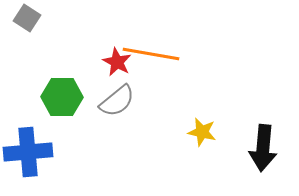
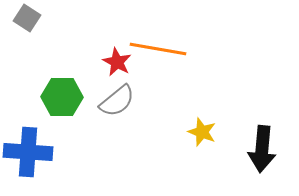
orange line: moved 7 px right, 5 px up
yellow star: rotated 8 degrees clockwise
black arrow: moved 1 px left, 1 px down
blue cross: rotated 9 degrees clockwise
